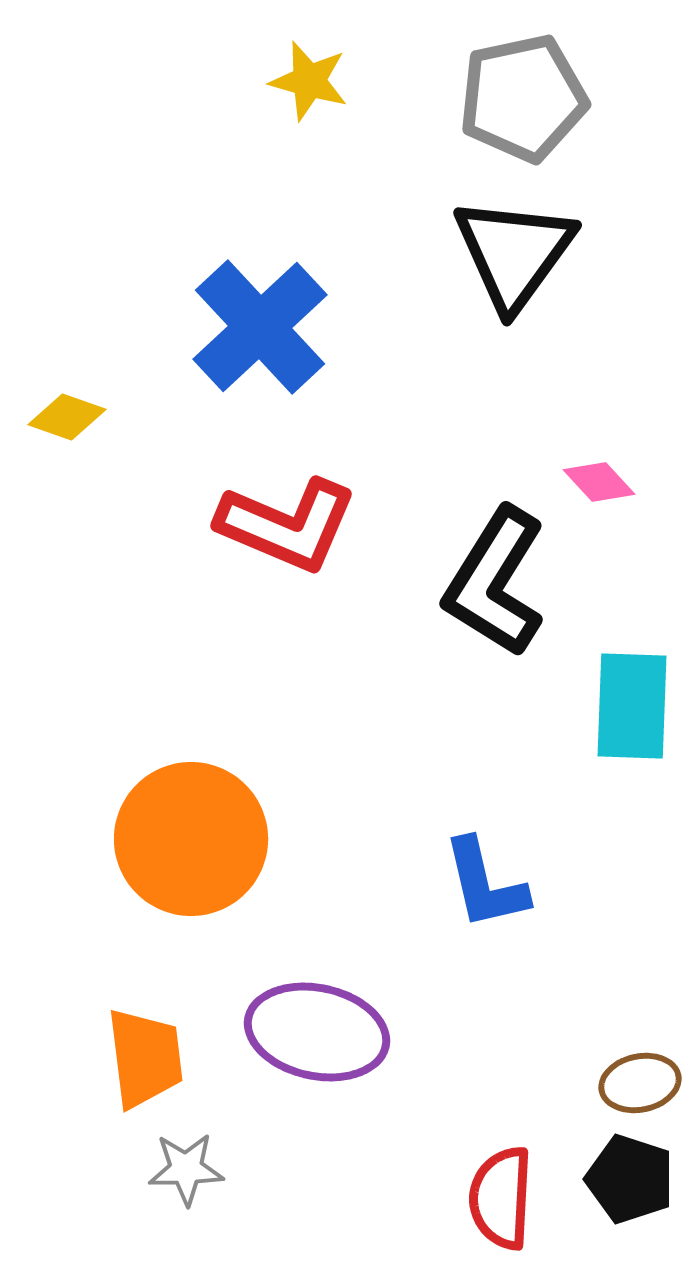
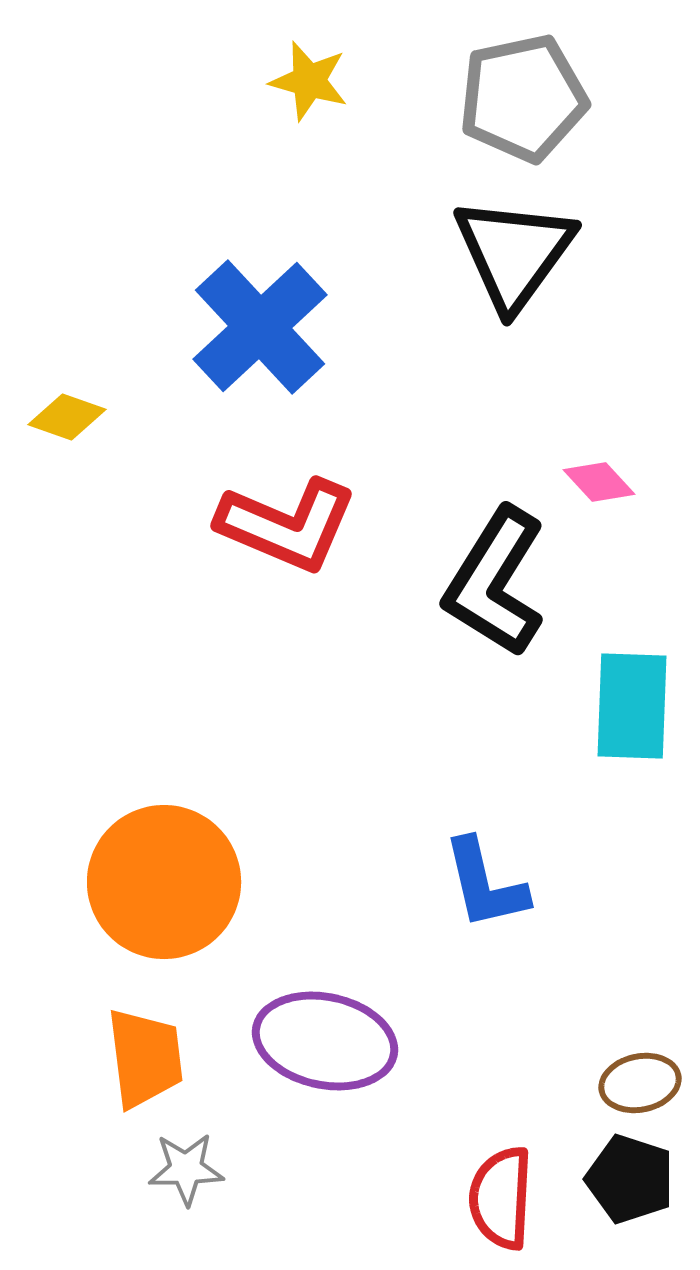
orange circle: moved 27 px left, 43 px down
purple ellipse: moved 8 px right, 9 px down
